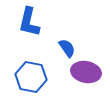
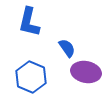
blue hexagon: rotated 12 degrees clockwise
